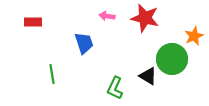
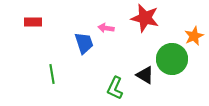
pink arrow: moved 1 px left, 12 px down
black triangle: moved 3 px left, 1 px up
